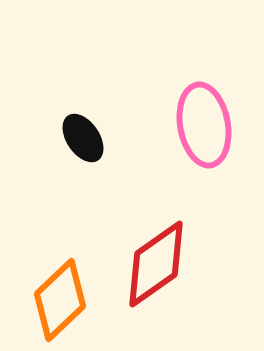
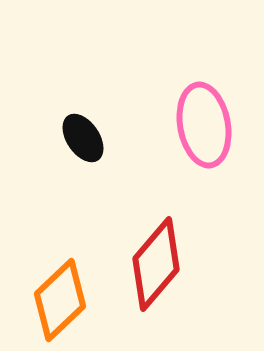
red diamond: rotated 14 degrees counterclockwise
